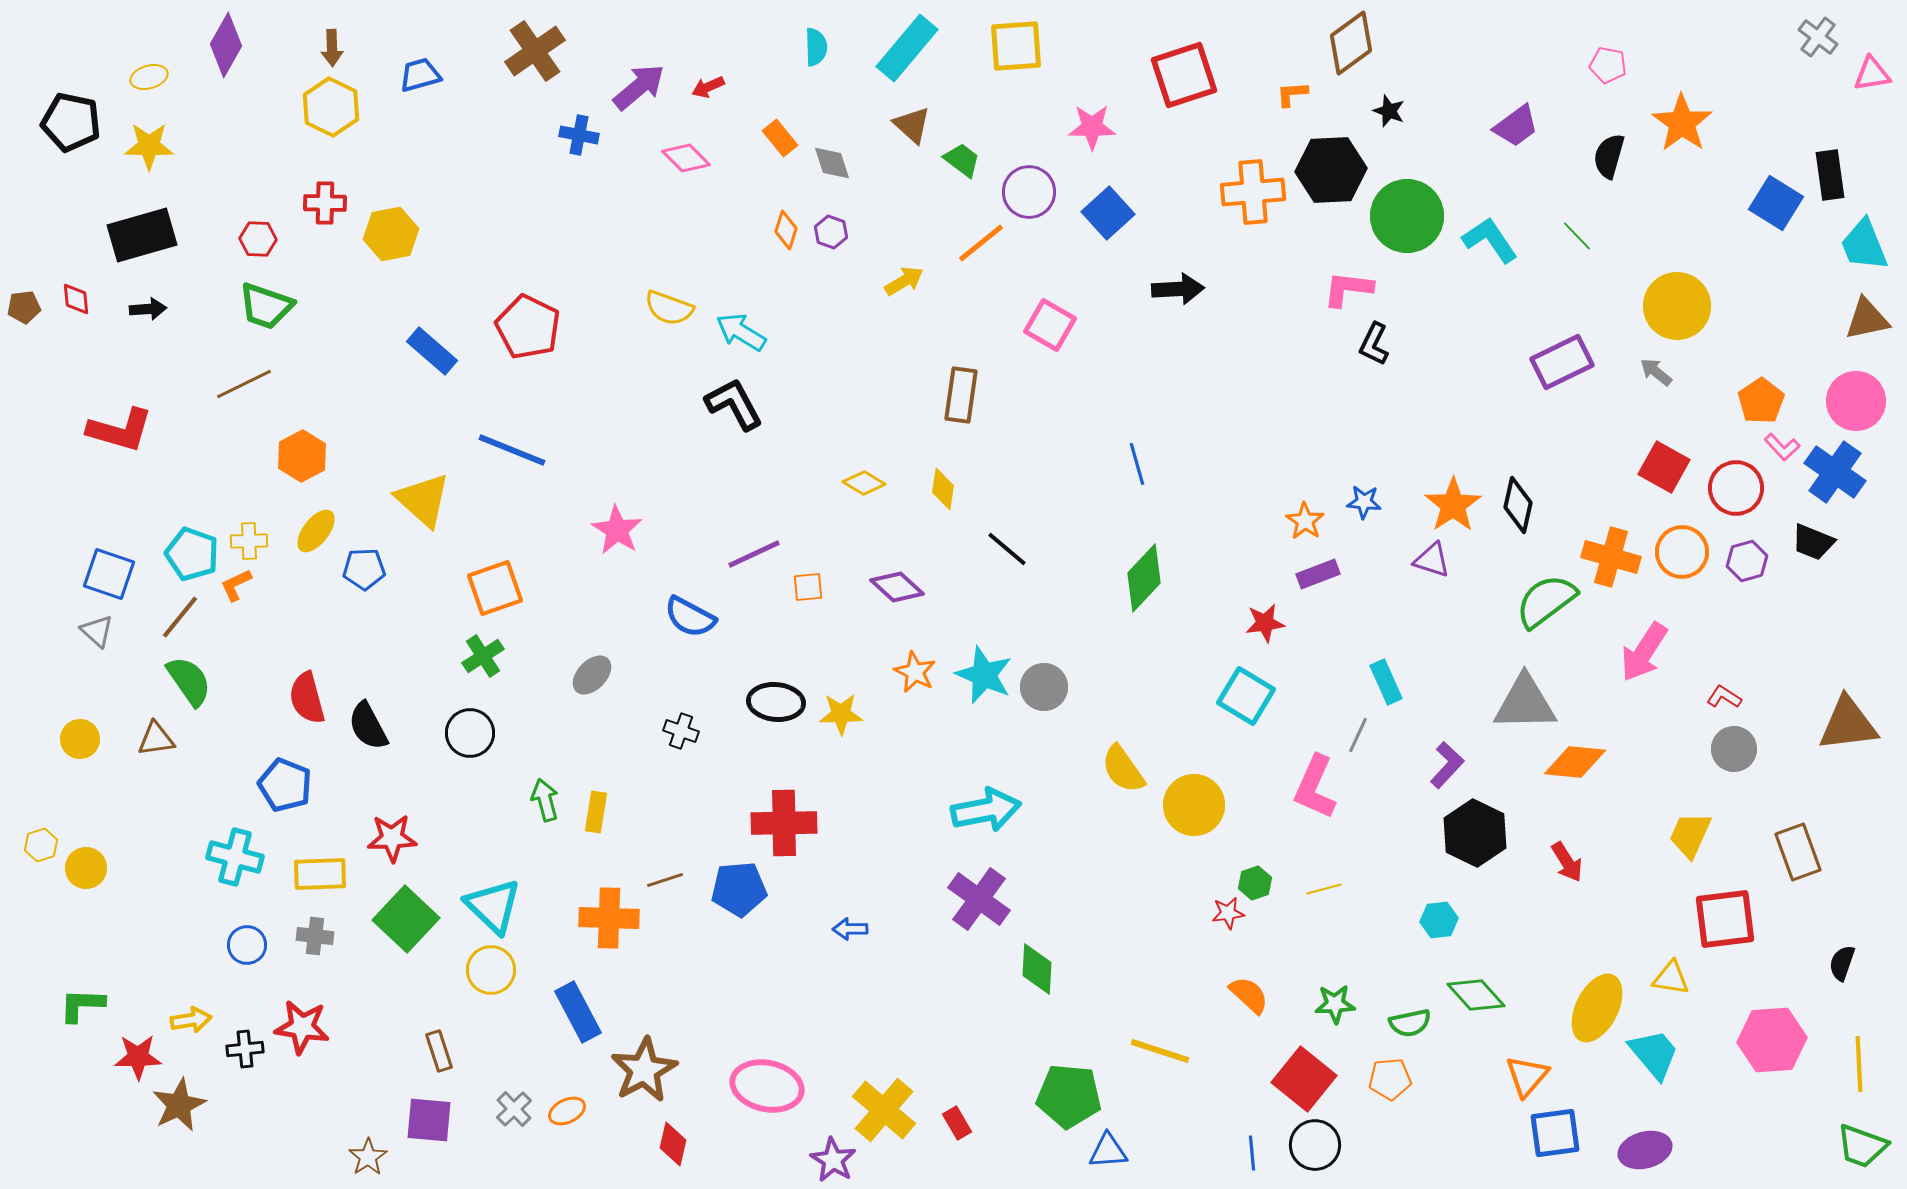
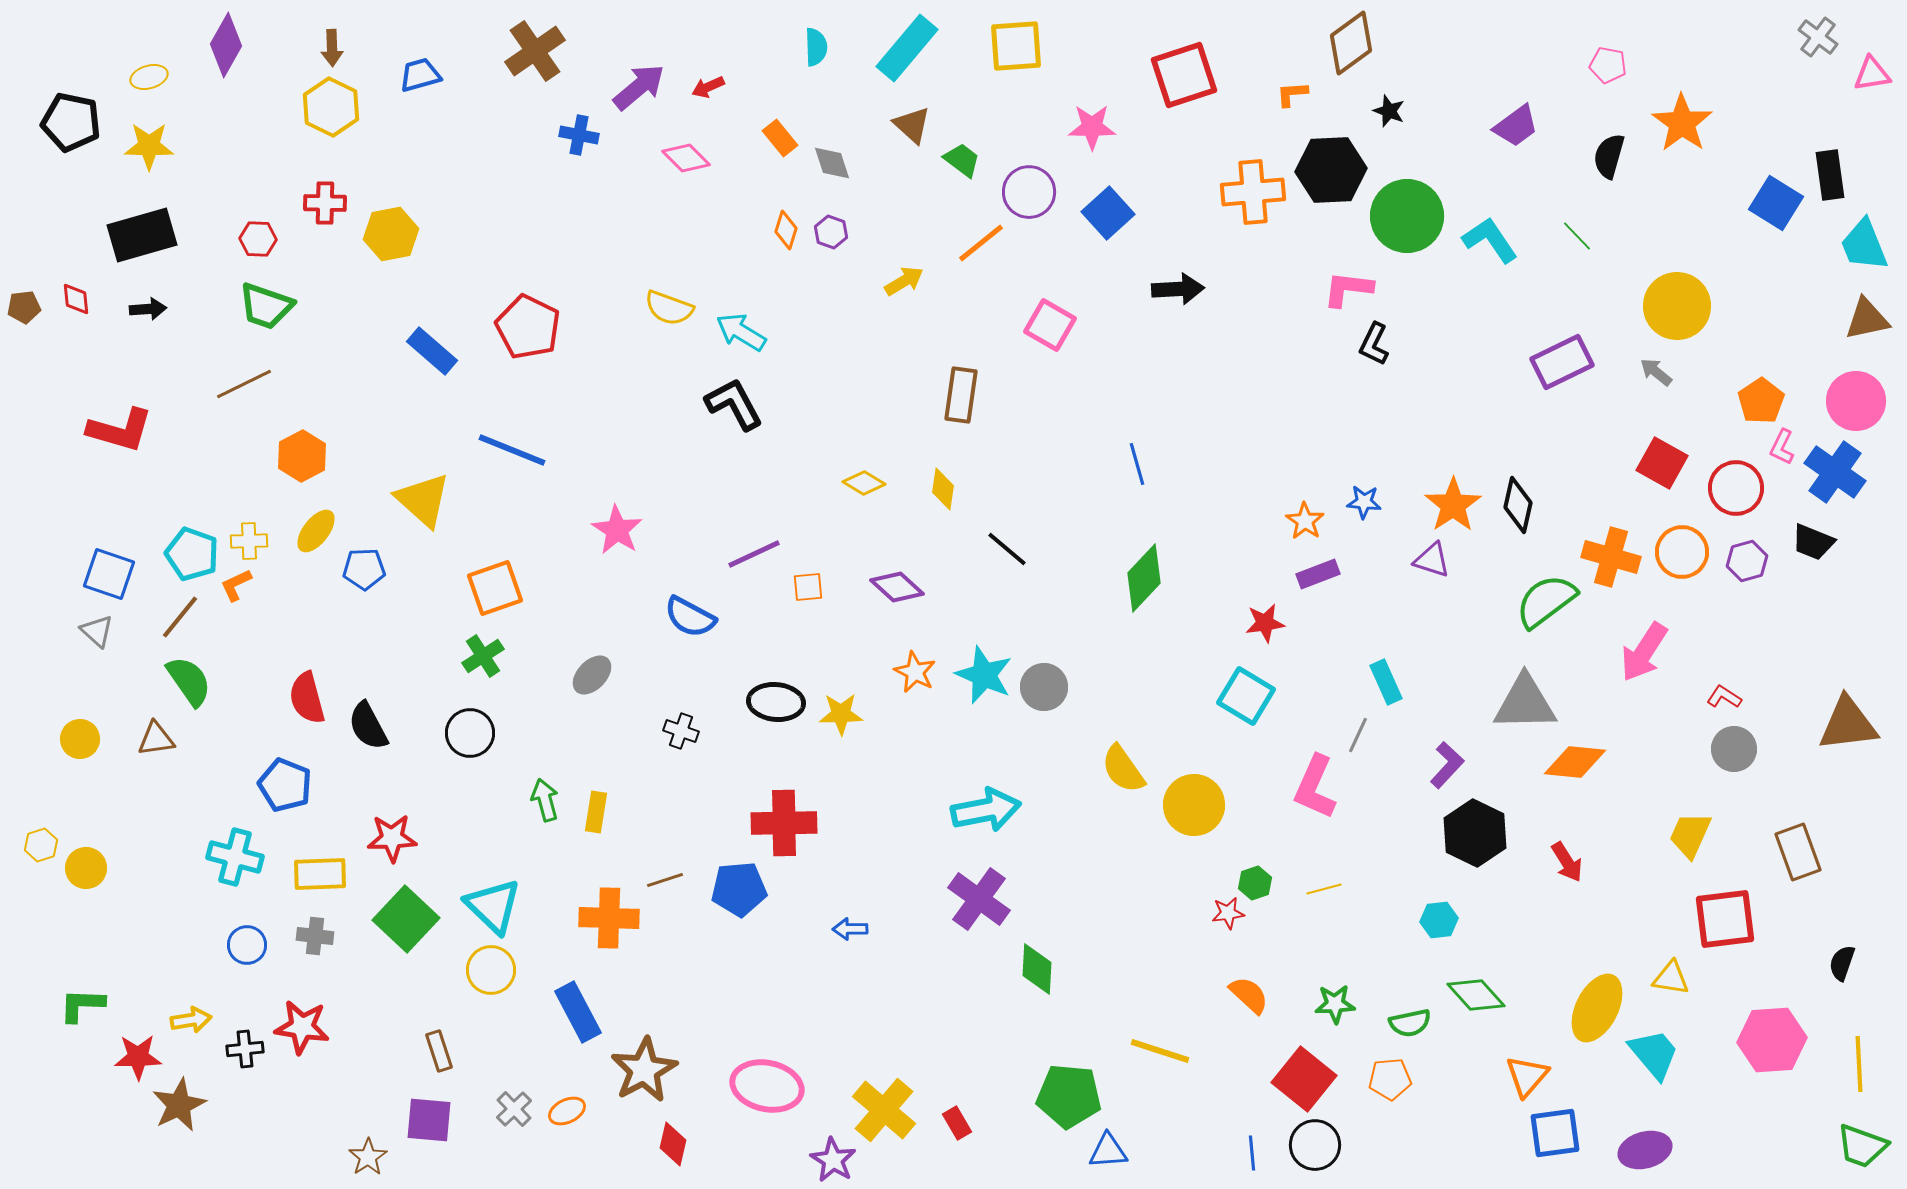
pink L-shape at (1782, 447): rotated 69 degrees clockwise
red square at (1664, 467): moved 2 px left, 4 px up
